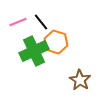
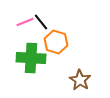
pink line: moved 7 px right
green cross: moved 3 px left, 7 px down; rotated 28 degrees clockwise
